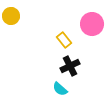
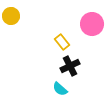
yellow rectangle: moved 2 px left, 2 px down
